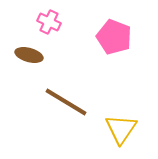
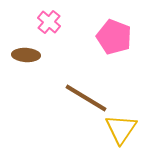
pink cross: rotated 15 degrees clockwise
brown ellipse: moved 3 px left; rotated 12 degrees counterclockwise
brown line: moved 20 px right, 4 px up
